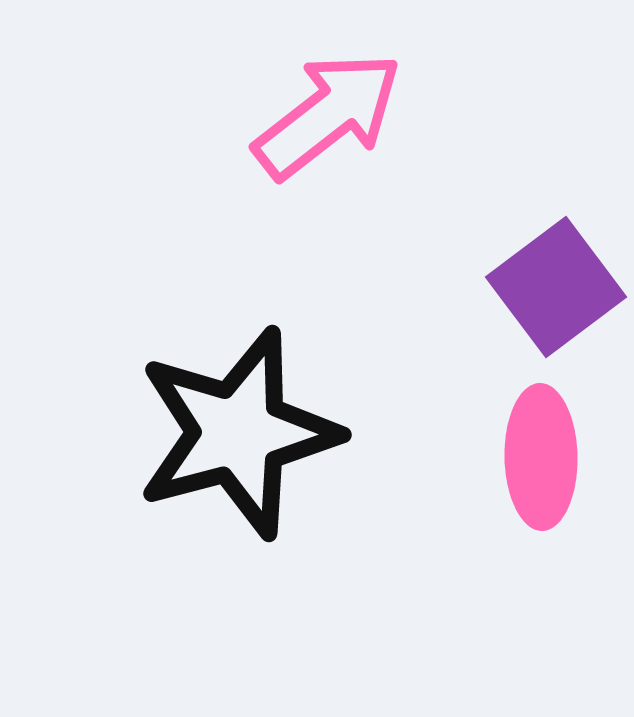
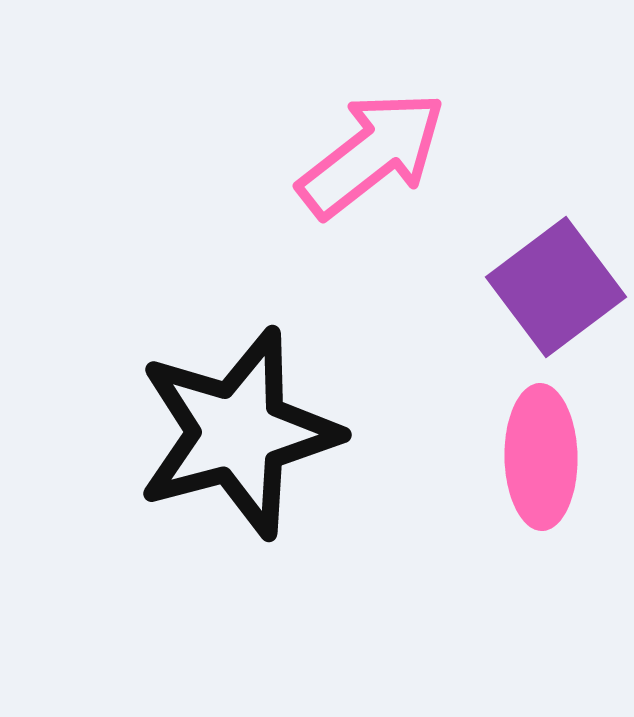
pink arrow: moved 44 px right, 39 px down
